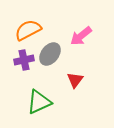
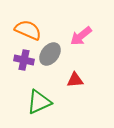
orange semicircle: rotated 52 degrees clockwise
purple cross: rotated 24 degrees clockwise
red triangle: rotated 48 degrees clockwise
